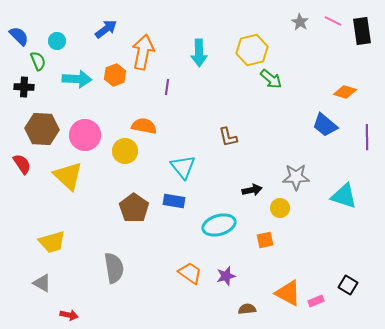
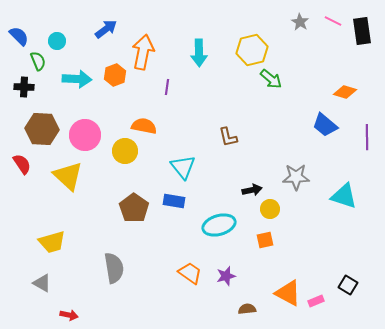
yellow circle at (280, 208): moved 10 px left, 1 px down
